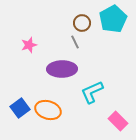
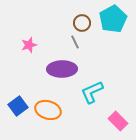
blue square: moved 2 px left, 2 px up
